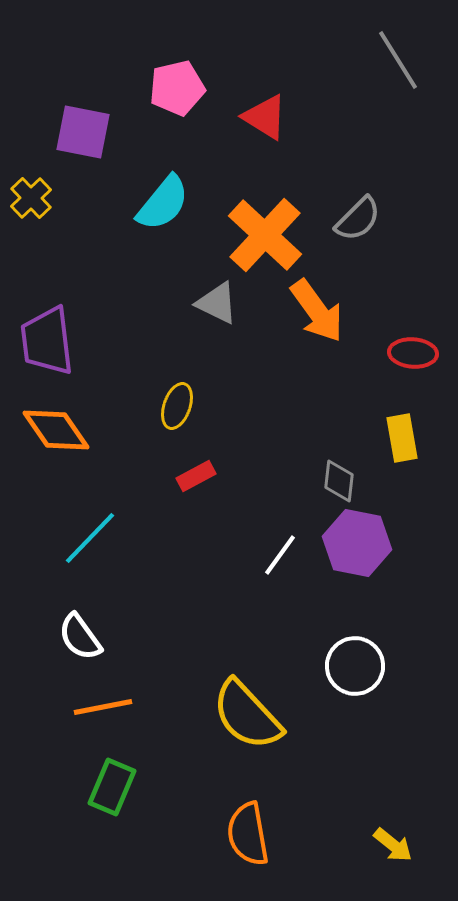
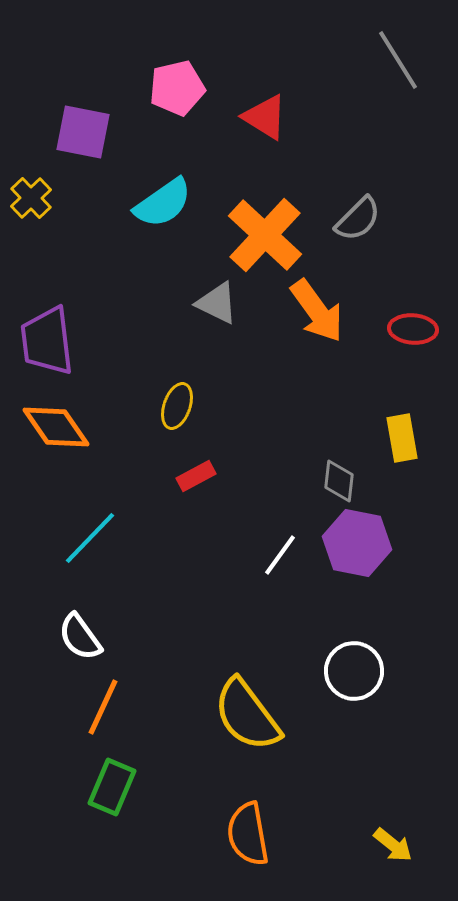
cyan semicircle: rotated 16 degrees clockwise
red ellipse: moved 24 px up
orange diamond: moved 3 px up
white circle: moved 1 px left, 5 px down
orange line: rotated 54 degrees counterclockwise
yellow semicircle: rotated 6 degrees clockwise
